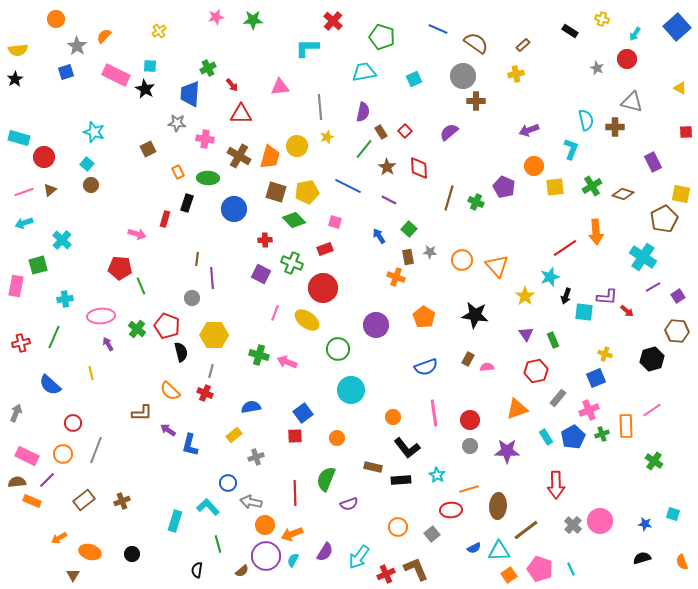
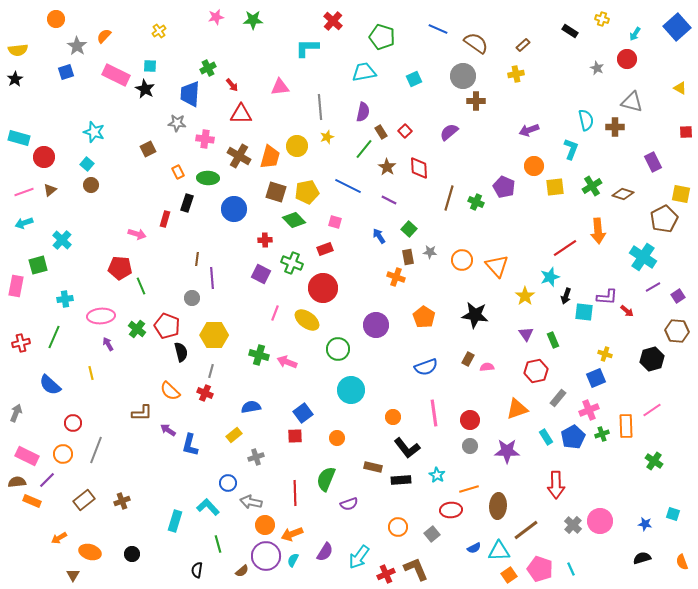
orange arrow at (596, 232): moved 2 px right, 1 px up
